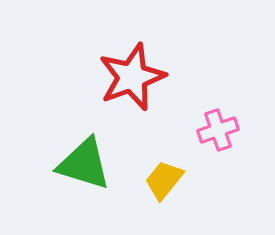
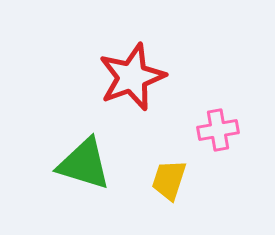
pink cross: rotated 9 degrees clockwise
yellow trapezoid: moved 5 px right; rotated 21 degrees counterclockwise
